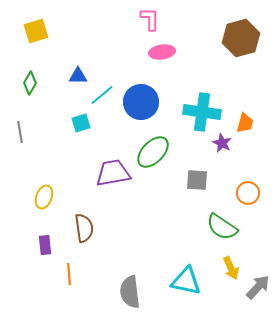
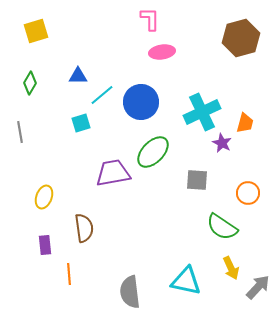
cyan cross: rotated 33 degrees counterclockwise
